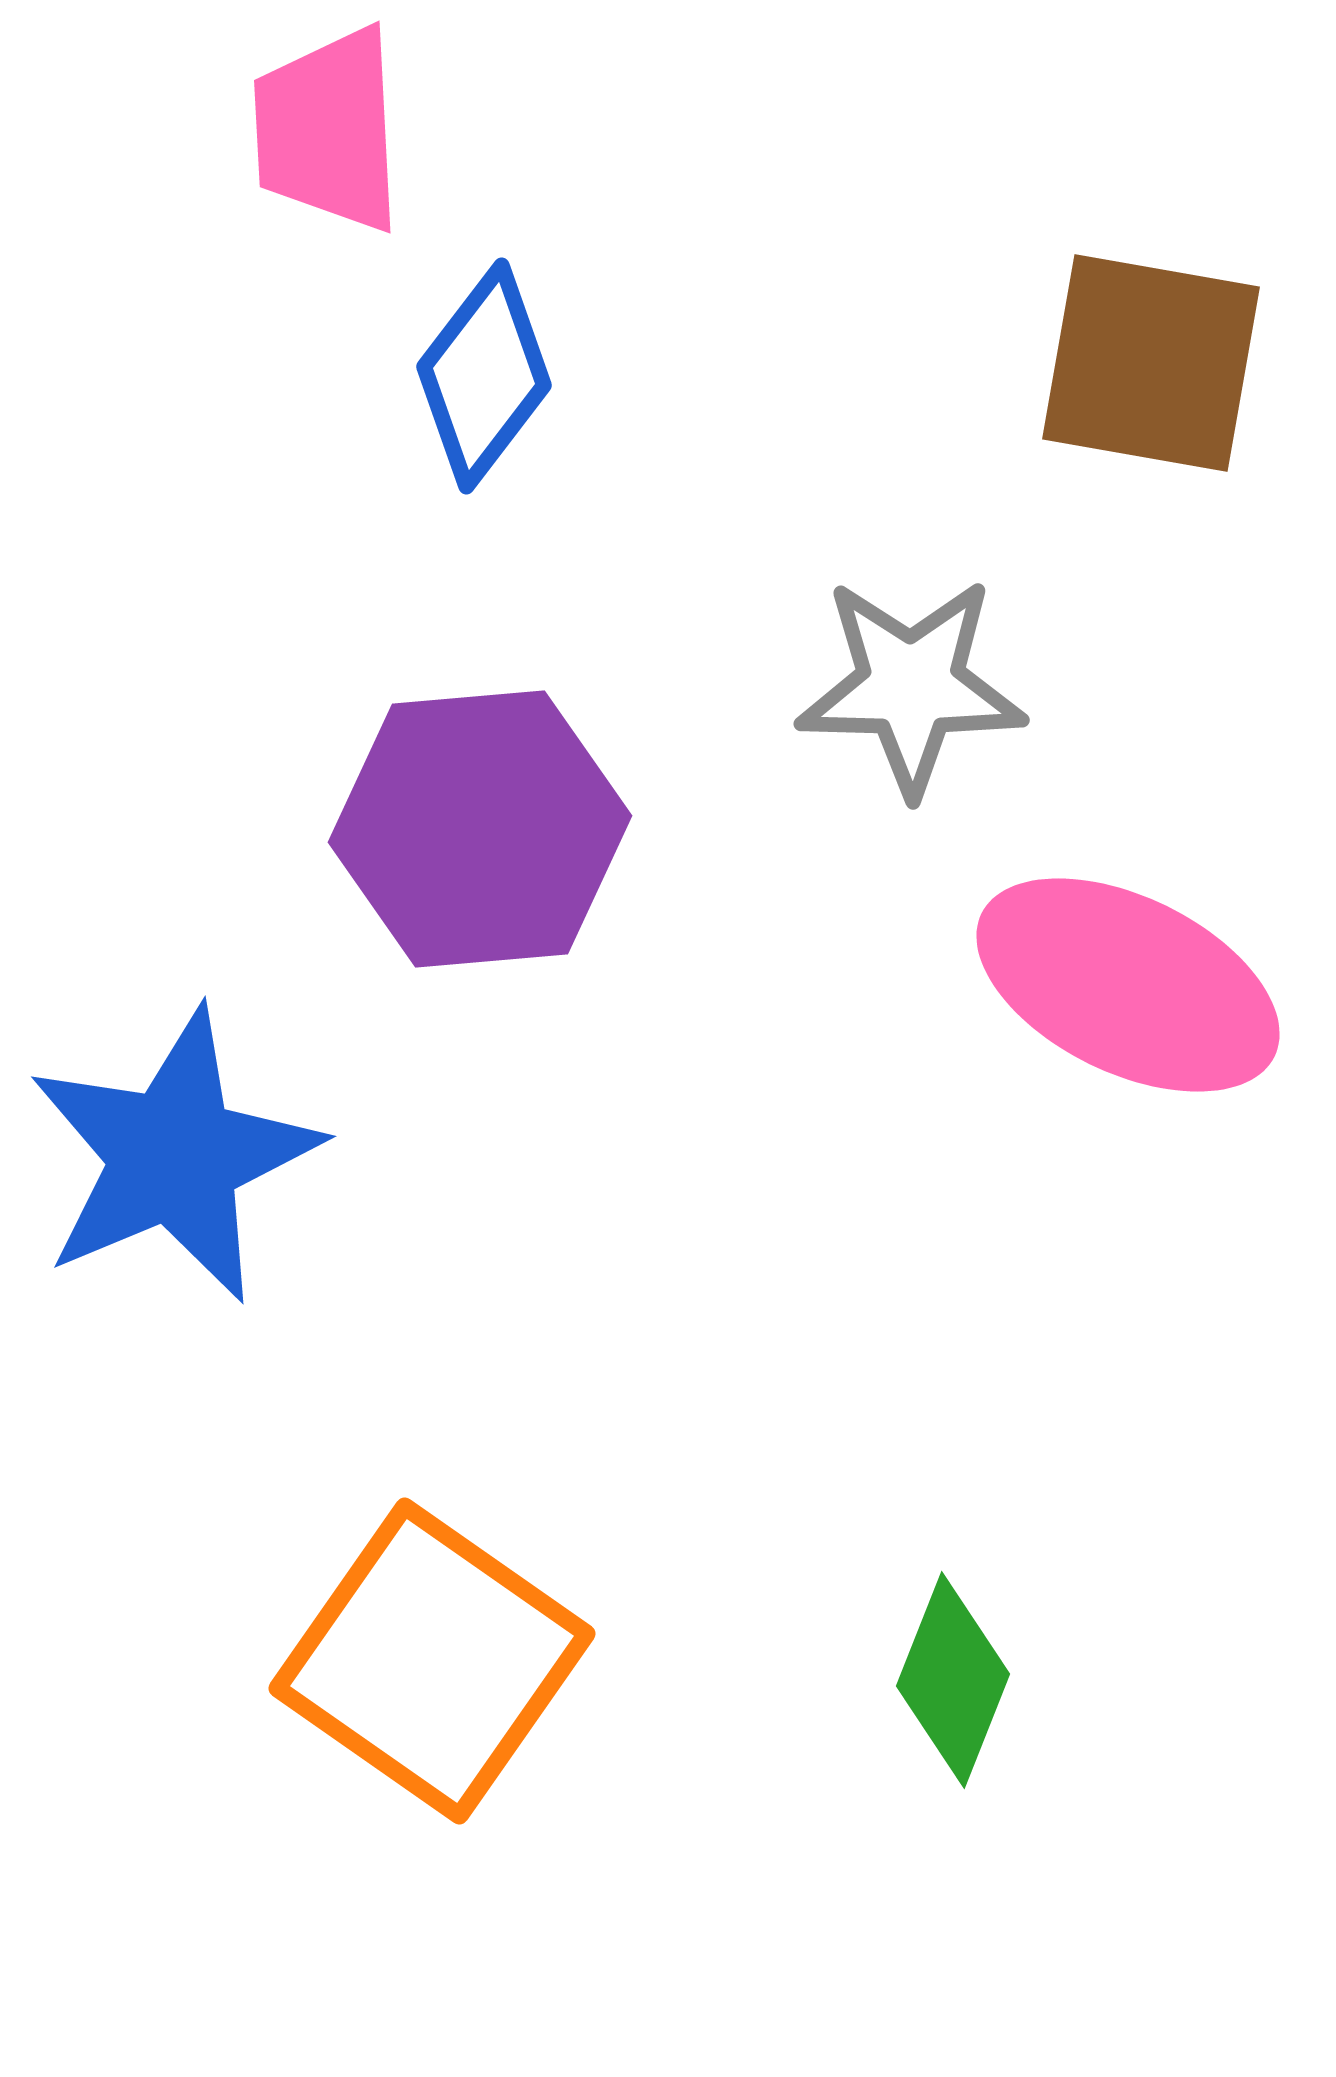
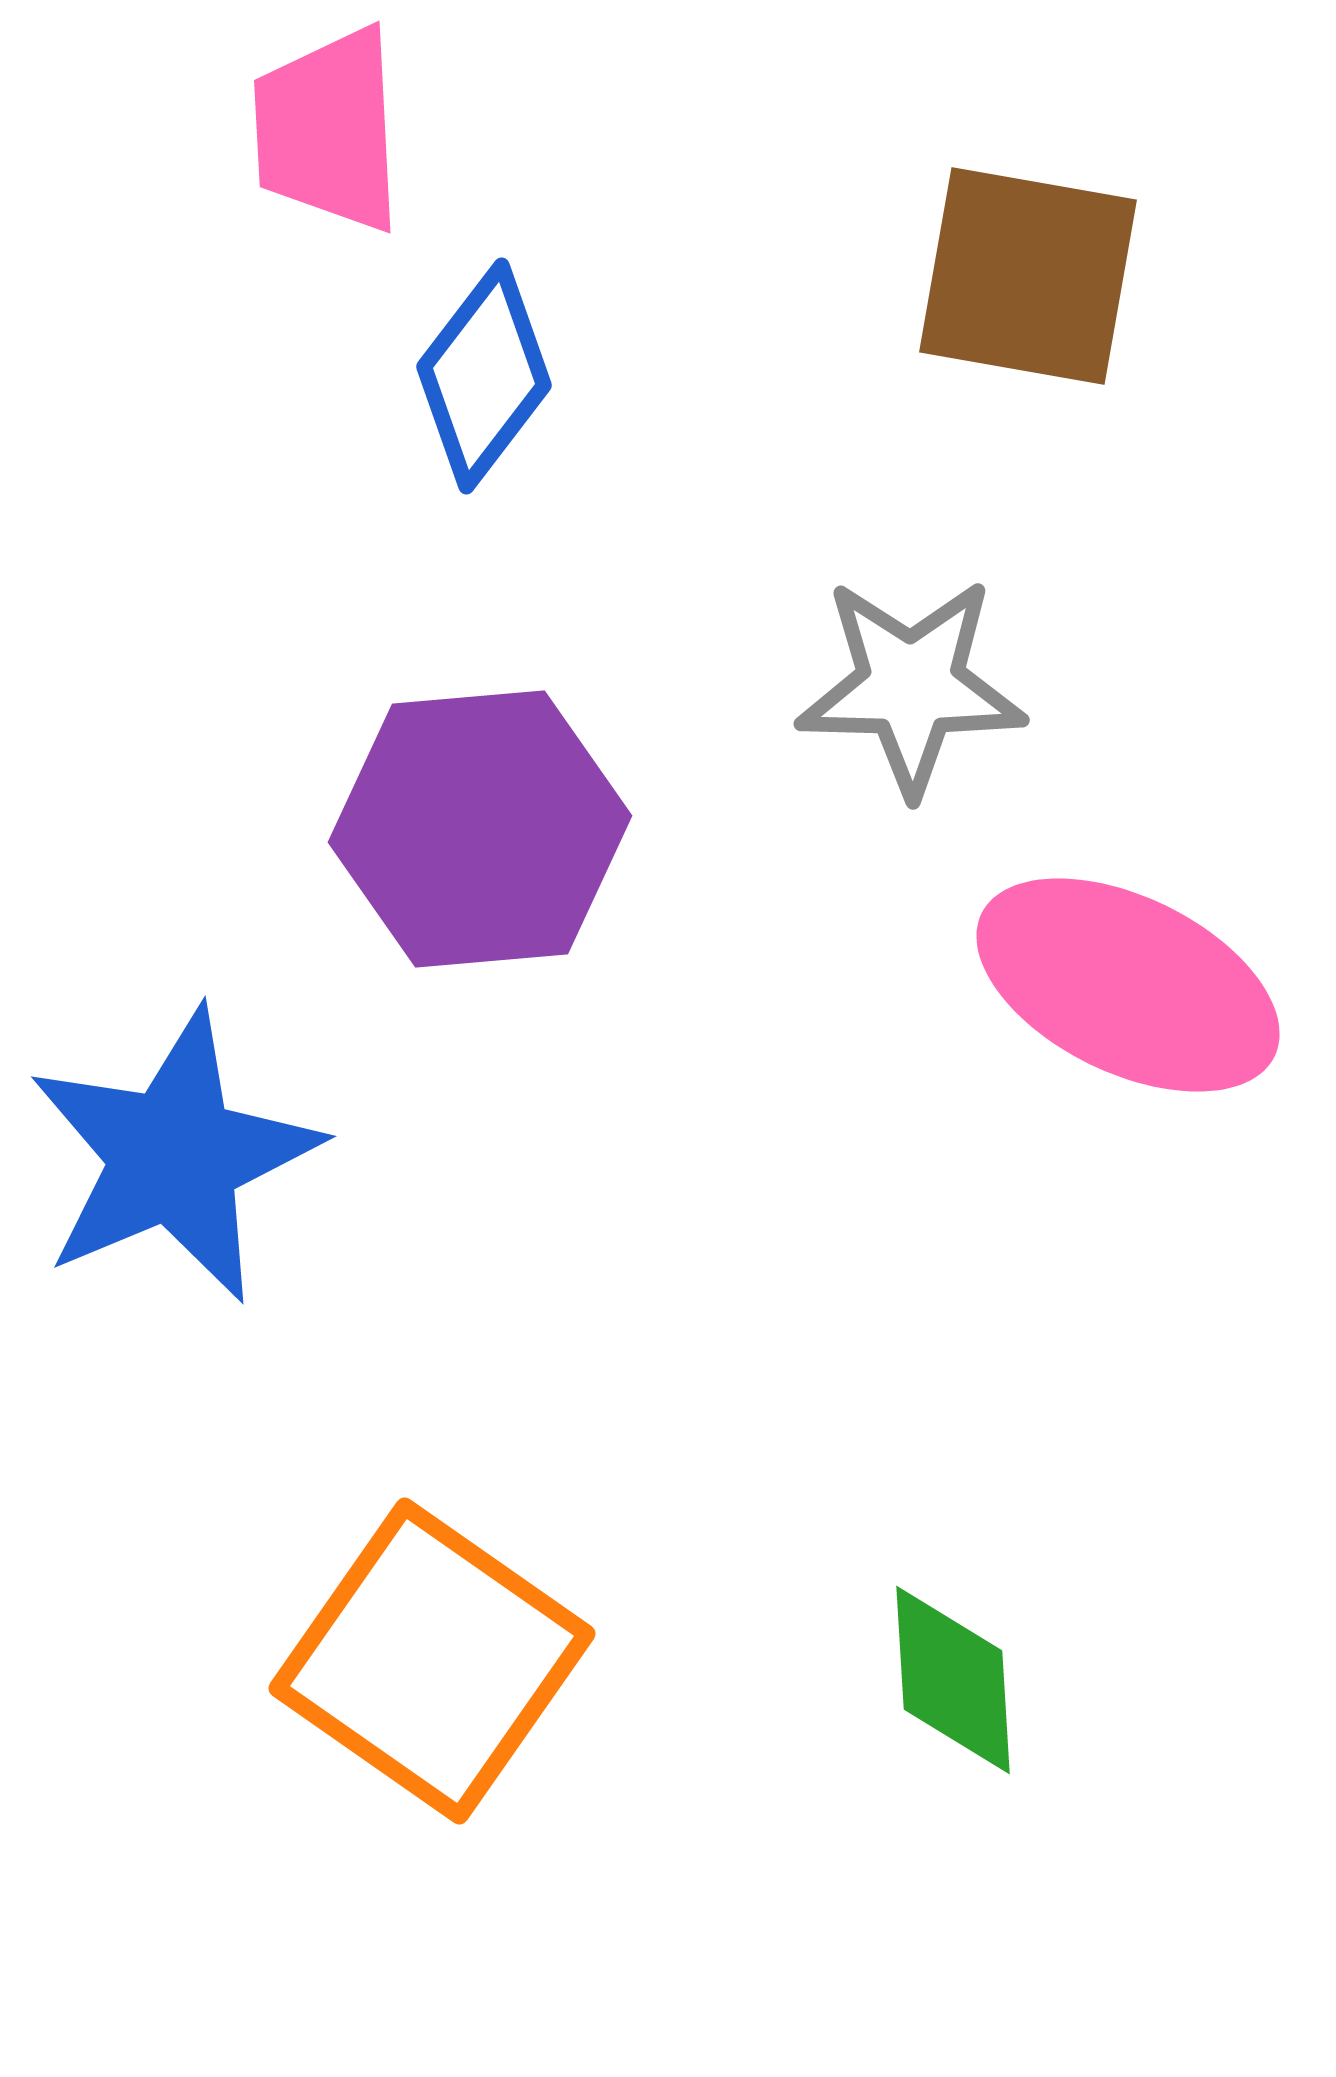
brown square: moved 123 px left, 87 px up
green diamond: rotated 25 degrees counterclockwise
